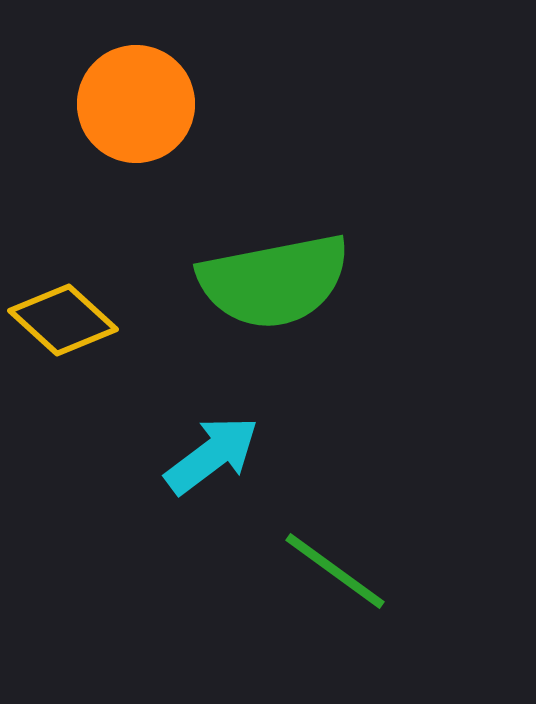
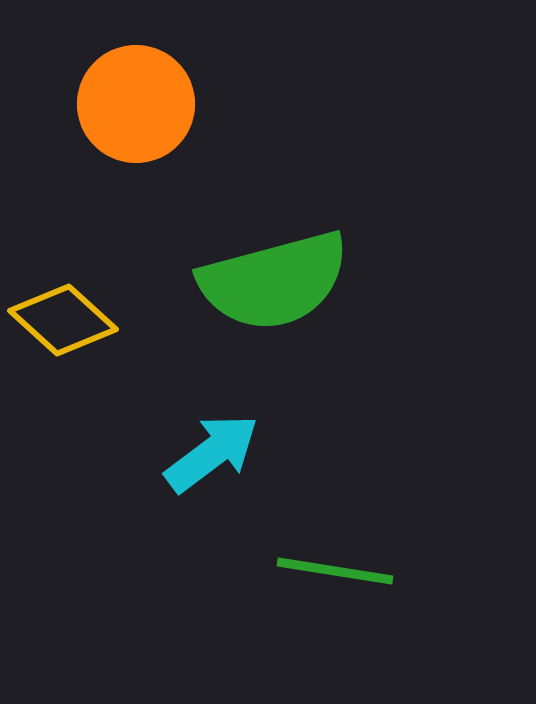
green semicircle: rotated 4 degrees counterclockwise
cyan arrow: moved 2 px up
green line: rotated 27 degrees counterclockwise
